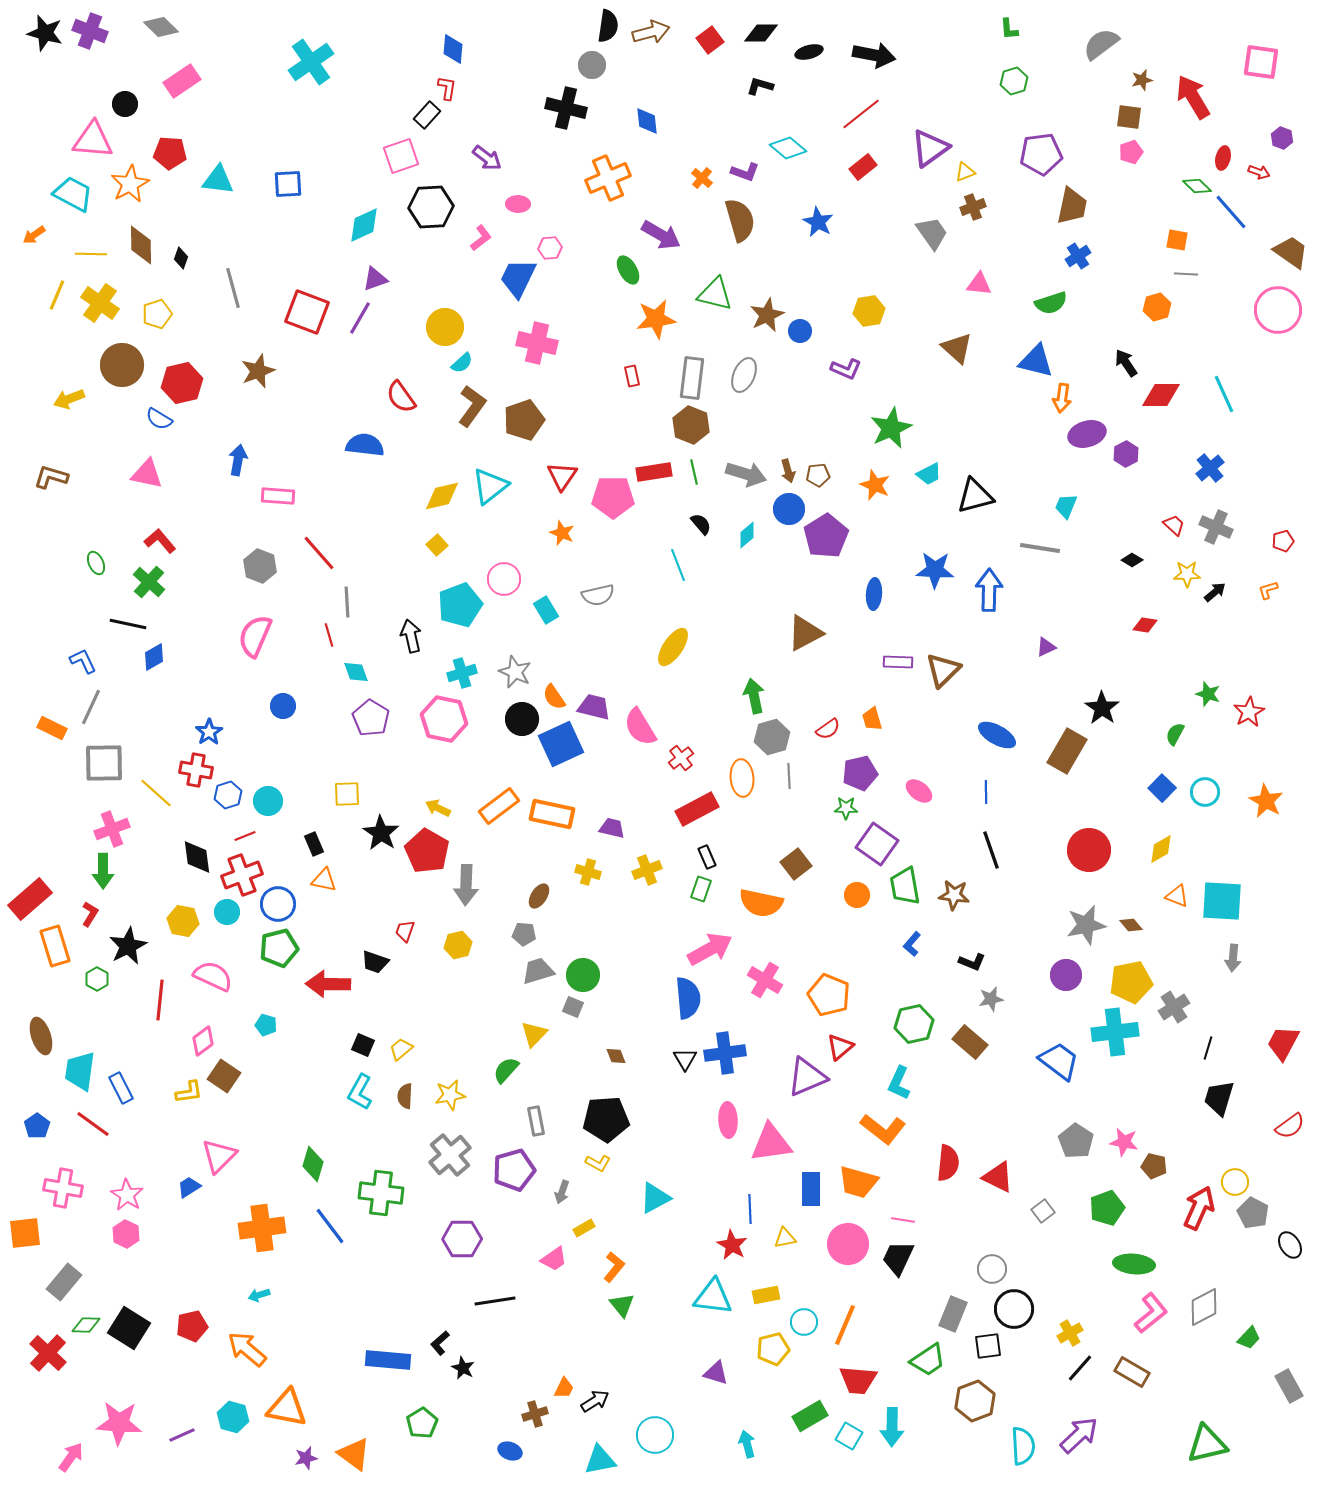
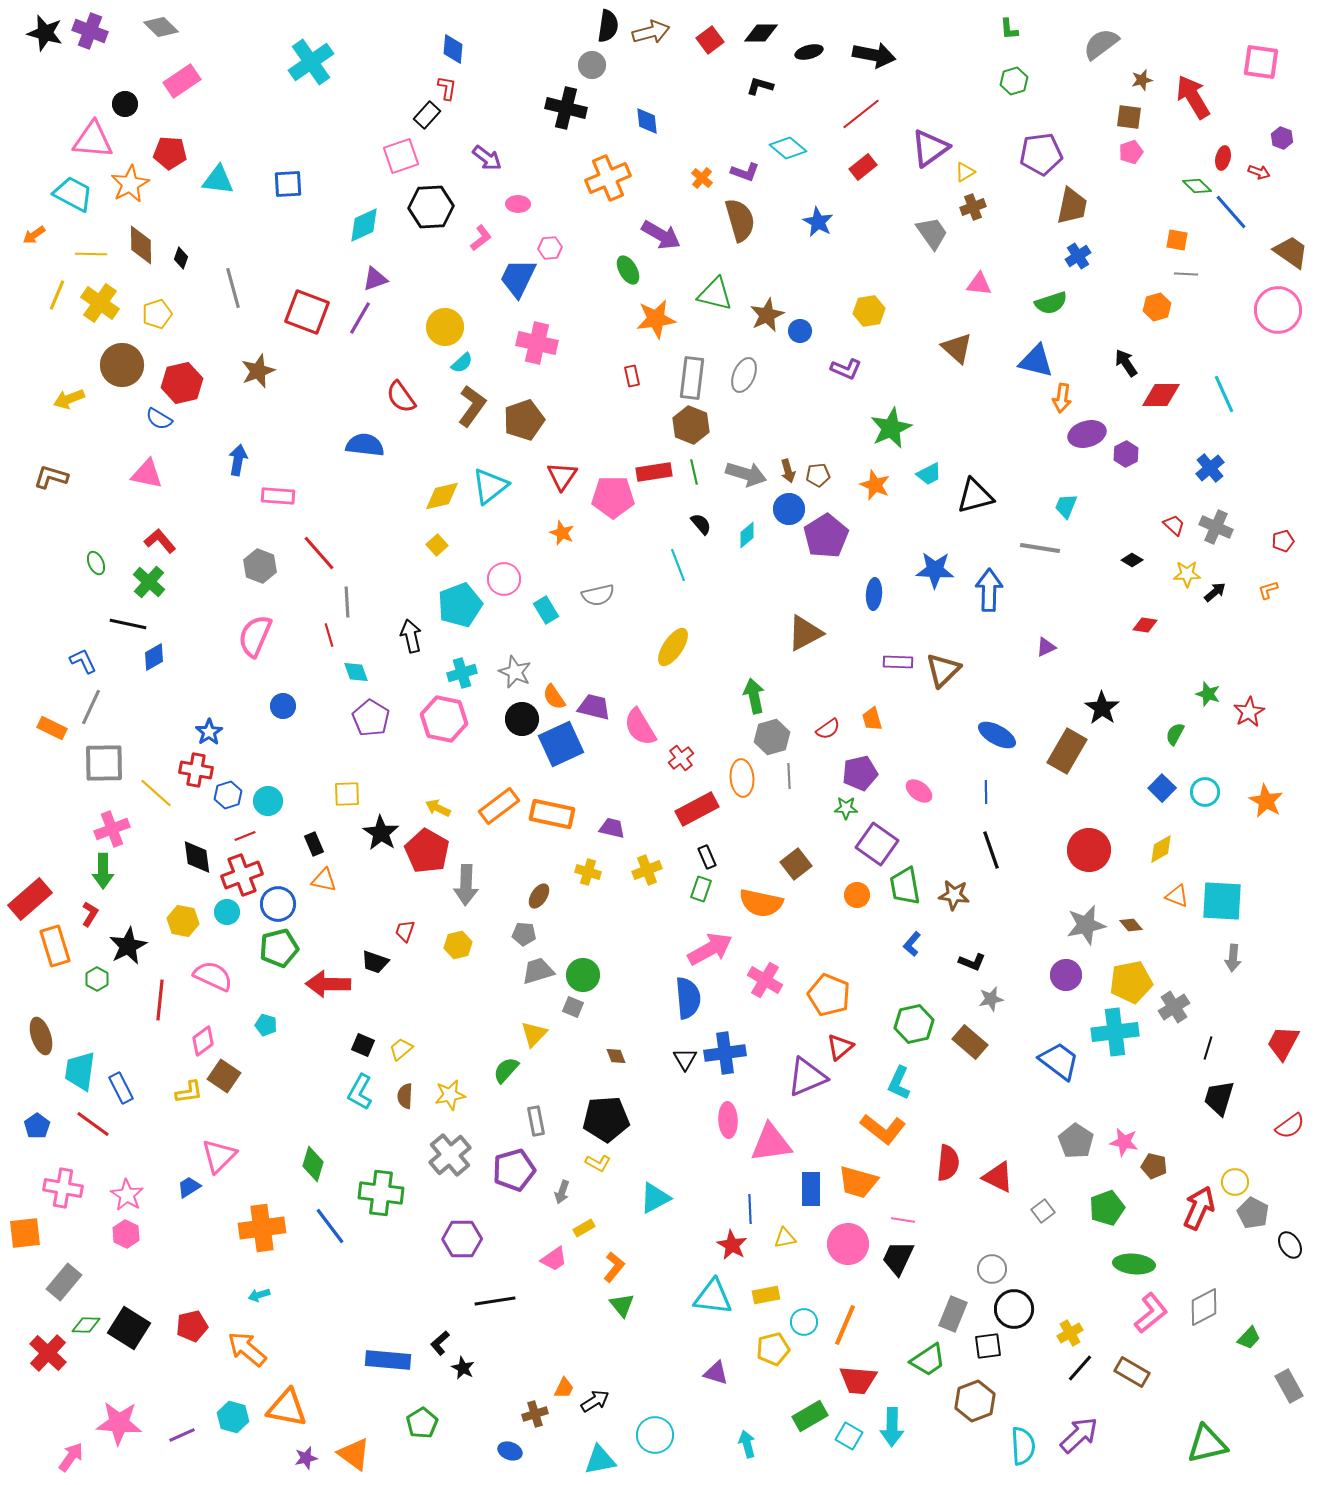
yellow triangle at (965, 172): rotated 10 degrees counterclockwise
